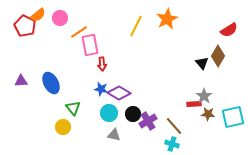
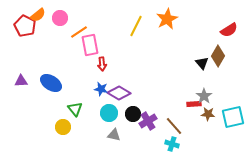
blue ellipse: rotated 30 degrees counterclockwise
green triangle: moved 2 px right, 1 px down
